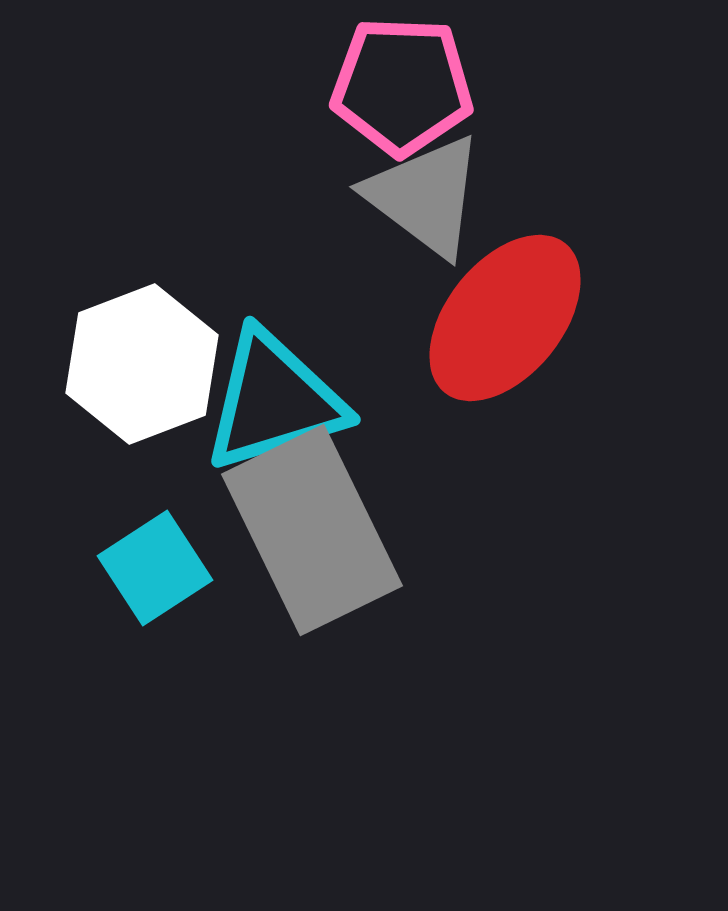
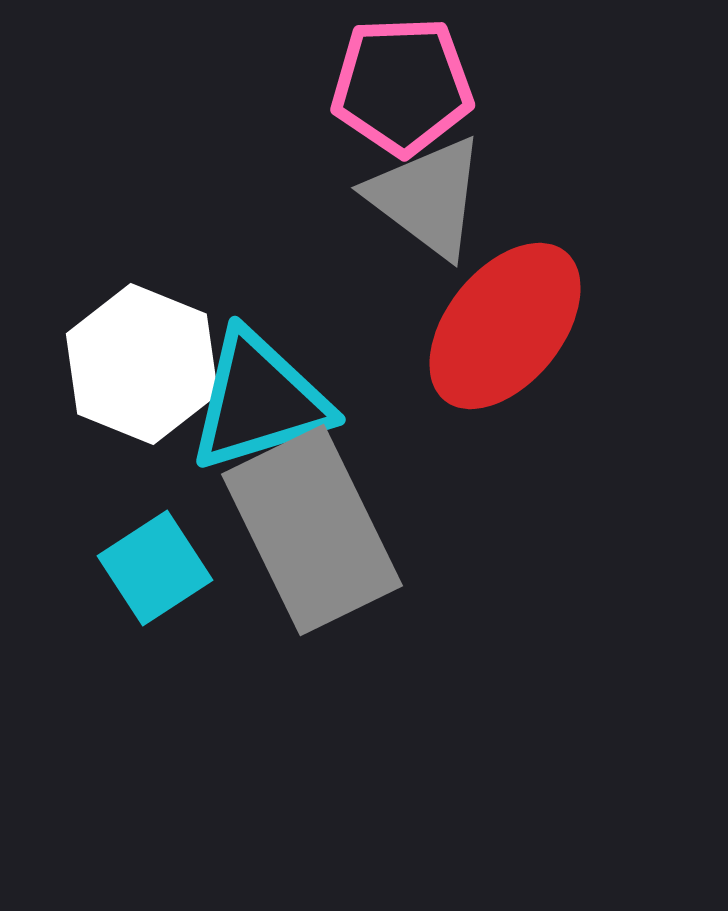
pink pentagon: rotated 4 degrees counterclockwise
gray triangle: moved 2 px right, 1 px down
red ellipse: moved 8 px down
white hexagon: rotated 17 degrees counterclockwise
cyan triangle: moved 15 px left
